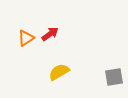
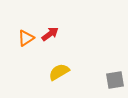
gray square: moved 1 px right, 3 px down
